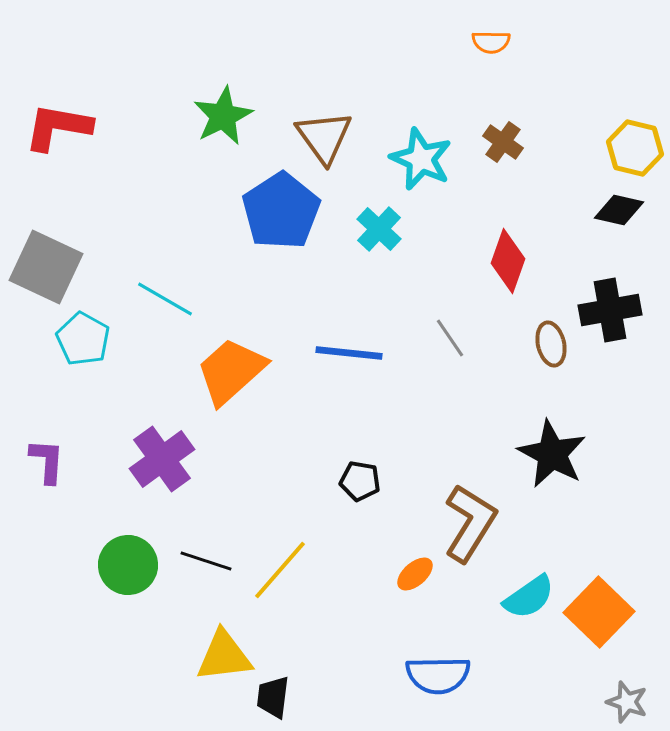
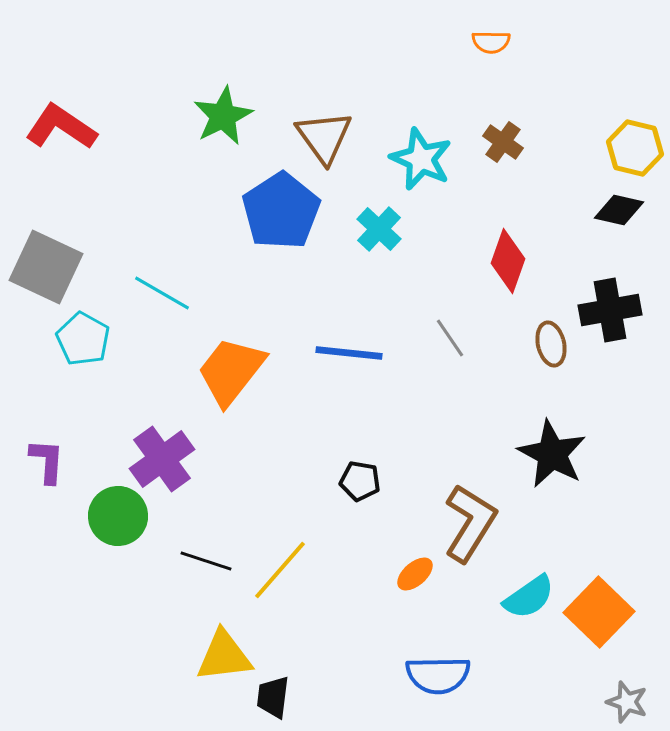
red L-shape: moved 3 px right; rotated 24 degrees clockwise
cyan line: moved 3 px left, 6 px up
orange trapezoid: rotated 10 degrees counterclockwise
green circle: moved 10 px left, 49 px up
